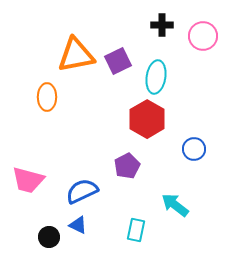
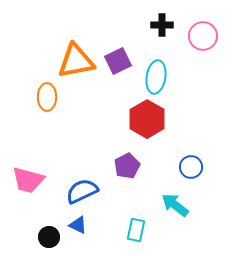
orange triangle: moved 6 px down
blue circle: moved 3 px left, 18 px down
